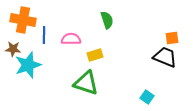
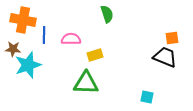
green semicircle: moved 6 px up
green triangle: rotated 16 degrees counterclockwise
cyan square: rotated 24 degrees counterclockwise
